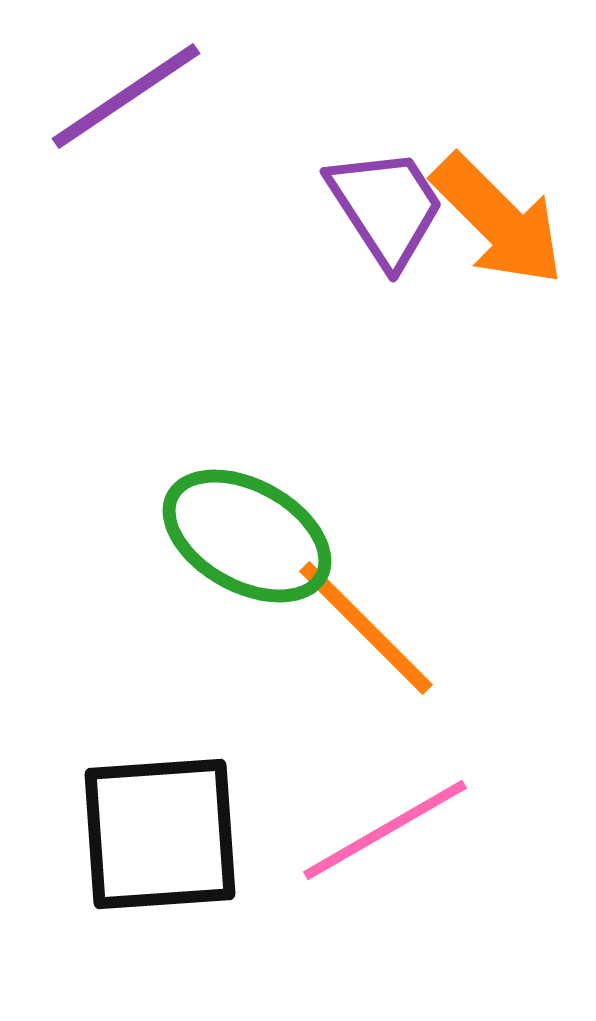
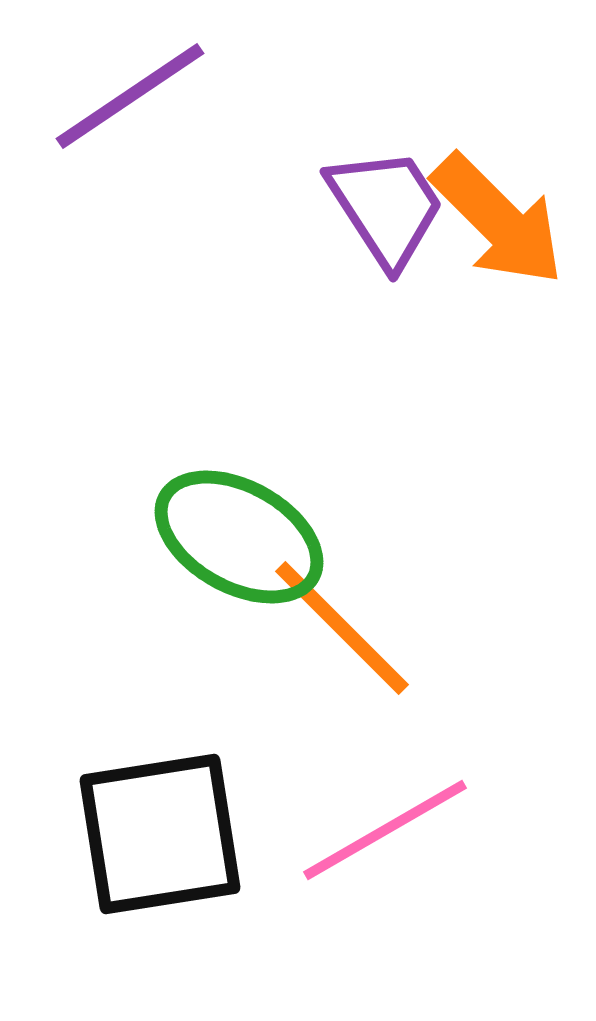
purple line: moved 4 px right
green ellipse: moved 8 px left, 1 px down
orange line: moved 24 px left
black square: rotated 5 degrees counterclockwise
